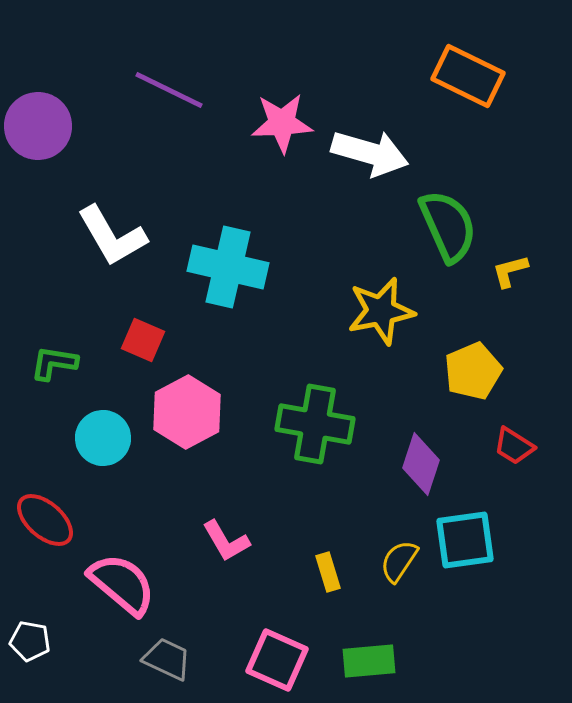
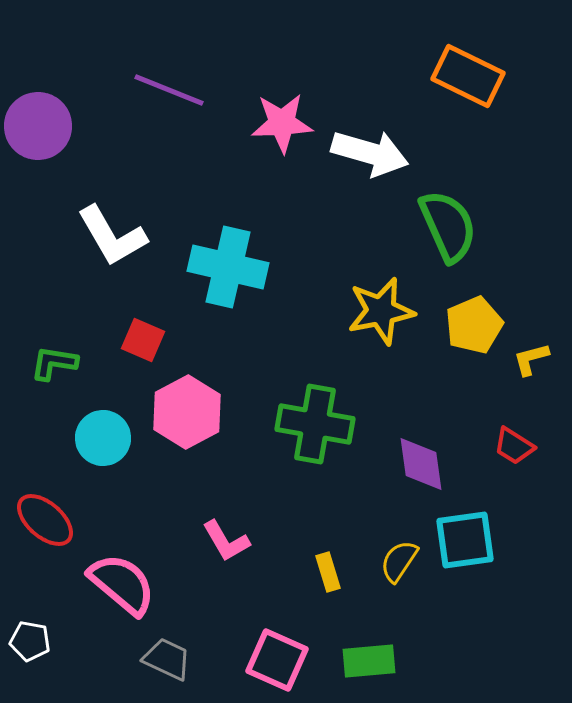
purple line: rotated 4 degrees counterclockwise
yellow L-shape: moved 21 px right, 88 px down
yellow pentagon: moved 1 px right, 46 px up
purple diamond: rotated 26 degrees counterclockwise
